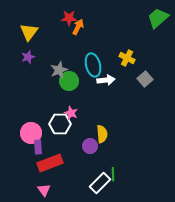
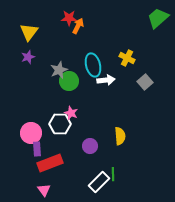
orange arrow: moved 1 px up
gray square: moved 3 px down
yellow semicircle: moved 18 px right, 2 px down
purple rectangle: moved 1 px left, 2 px down
white rectangle: moved 1 px left, 1 px up
